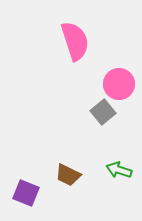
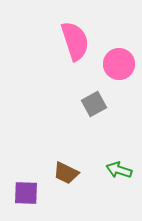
pink circle: moved 20 px up
gray square: moved 9 px left, 8 px up; rotated 10 degrees clockwise
brown trapezoid: moved 2 px left, 2 px up
purple square: rotated 20 degrees counterclockwise
